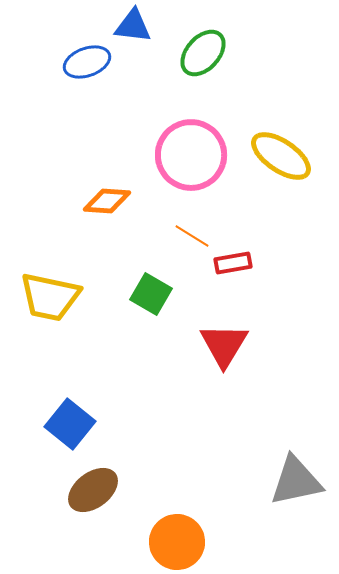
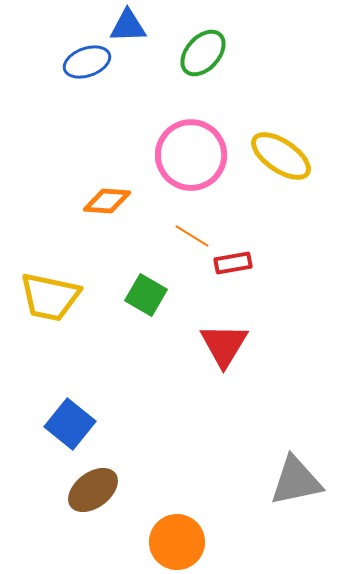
blue triangle: moved 5 px left; rotated 9 degrees counterclockwise
green square: moved 5 px left, 1 px down
